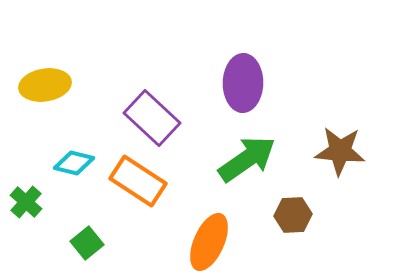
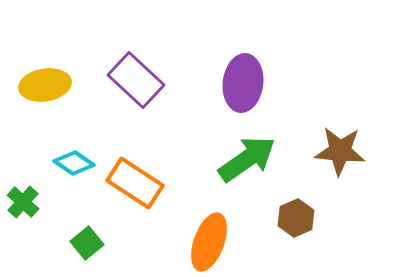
purple ellipse: rotated 6 degrees clockwise
purple rectangle: moved 16 px left, 38 px up
cyan diamond: rotated 21 degrees clockwise
orange rectangle: moved 3 px left, 2 px down
green cross: moved 3 px left
brown hexagon: moved 3 px right, 3 px down; rotated 21 degrees counterclockwise
orange ellipse: rotated 4 degrees counterclockwise
